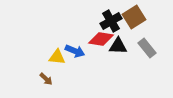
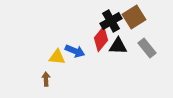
red diamond: rotated 60 degrees counterclockwise
brown arrow: rotated 136 degrees counterclockwise
